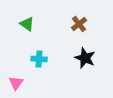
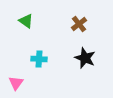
green triangle: moved 1 px left, 3 px up
